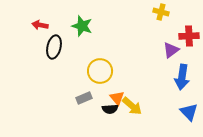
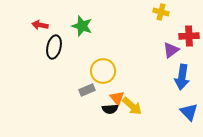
yellow circle: moved 3 px right
gray rectangle: moved 3 px right, 8 px up
